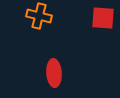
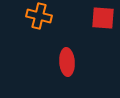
red ellipse: moved 13 px right, 11 px up
